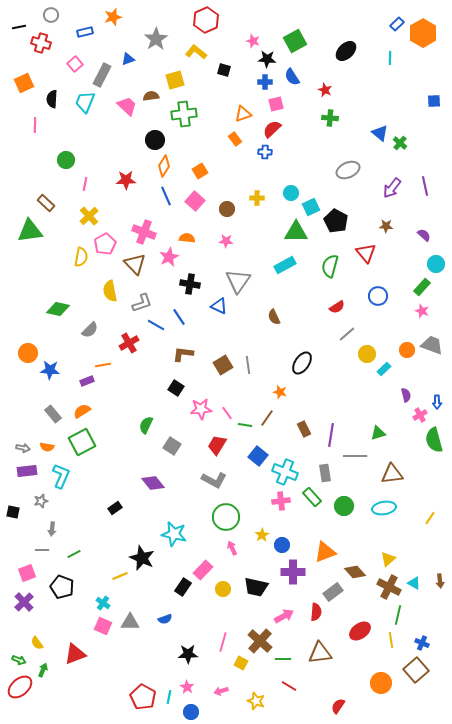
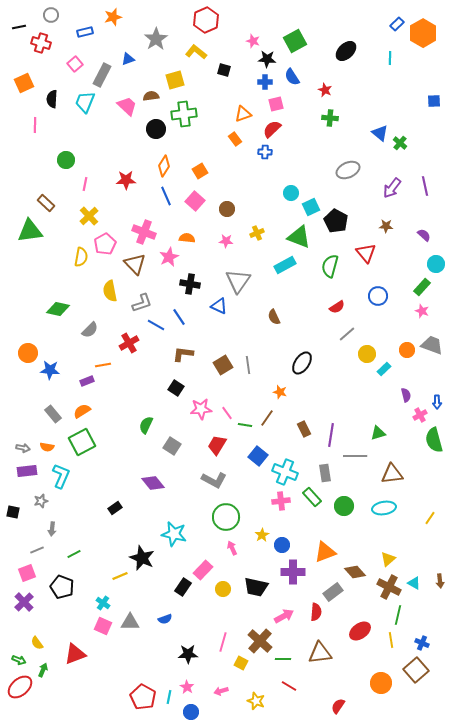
black circle at (155, 140): moved 1 px right, 11 px up
yellow cross at (257, 198): moved 35 px down; rotated 24 degrees counterclockwise
green triangle at (296, 232): moved 3 px right, 5 px down; rotated 20 degrees clockwise
gray line at (42, 550): moved 5 px left; rotated 24 degrees counterclockwise
